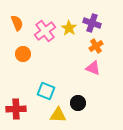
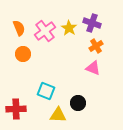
orange semicircle: moved 2 px right, 5 px down
